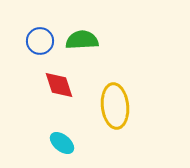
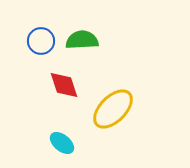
blue circle: moved 1 px right
red diamond: moved 5 px right
yellow ellipse: moved 2 px left, 3 px down; rotated 51 degrees clockwise
